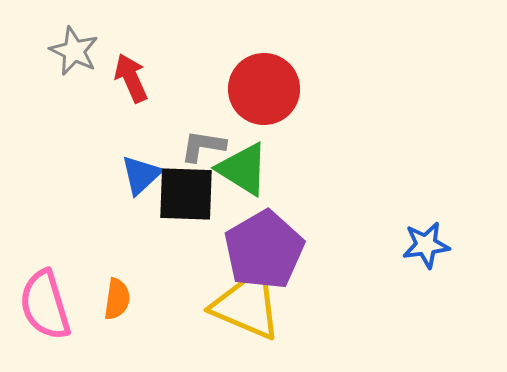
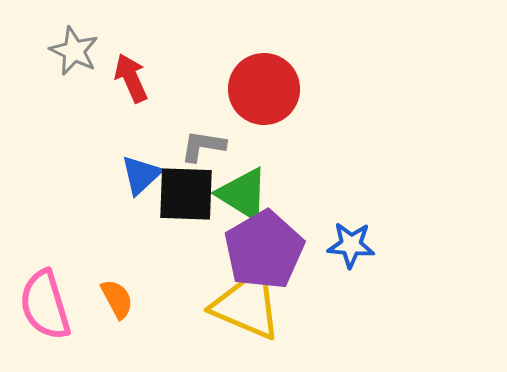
green triangle: moved 25 px down
blue star: moved 75 px left; rotated 12 degrees clockwise
orange semicircle: rotated 36 degrees counterclockwise
